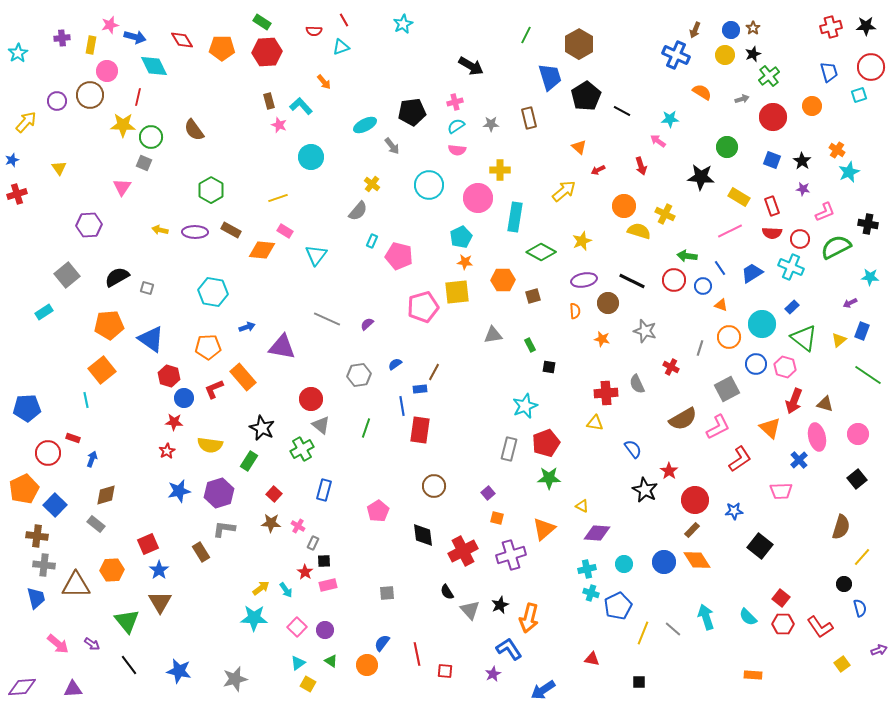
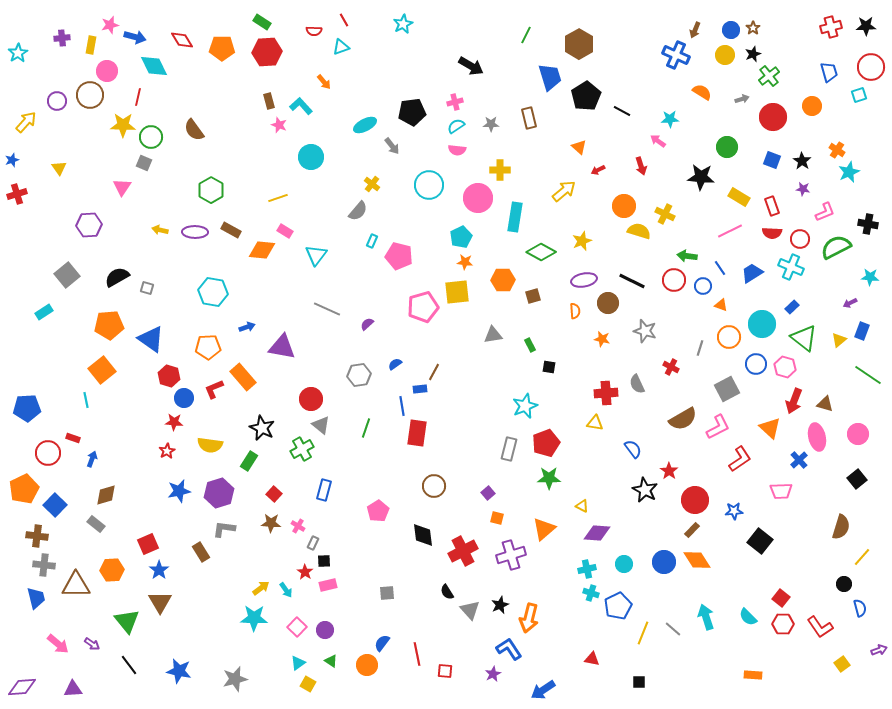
gray line at (327, 319): moved 10 px up
red rectangle at (420, 430): moved 3 px left, 3 px down
black square at (760, 546): moved 5 px up
